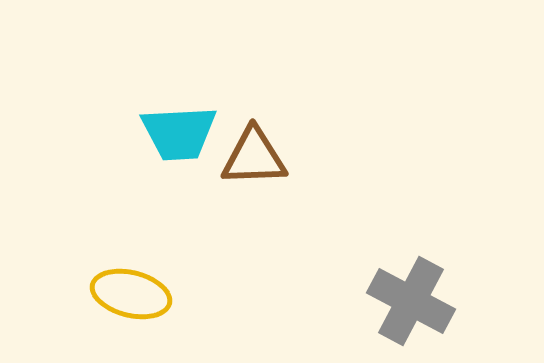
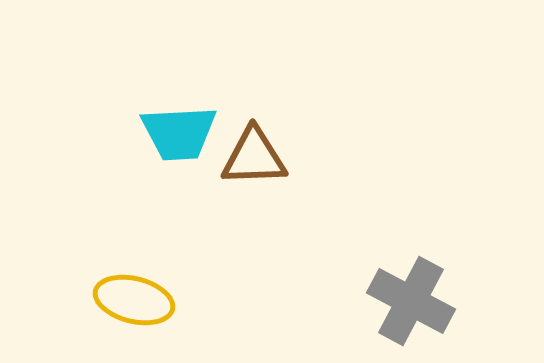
yellow ellipse: moved 3 px right, 6 px down
